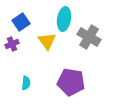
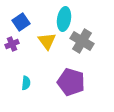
gray cross: moved 7 px left, 4 px down
purple pentagon: rotated 8 degrees clockwise
